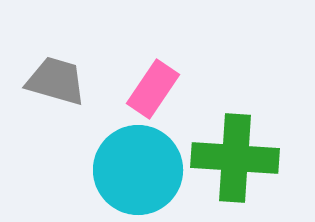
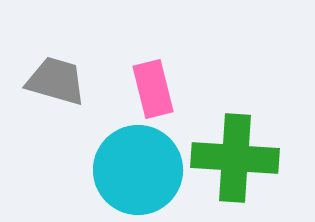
pink rectangle: rotated 48 degrees counterclockwise
